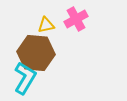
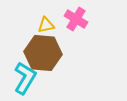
pink cross: rotated 30 degrees counterclockwise
brown hexagon: moved 7 px right
